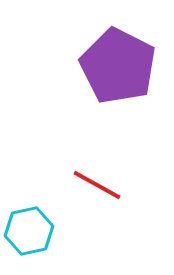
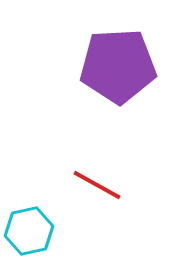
purple pentagon: rotated 30 degrees counterclockwise
